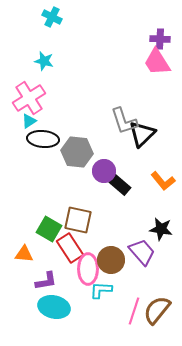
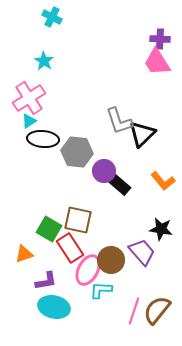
cyan star: rotated 18 degrees clockwise
gray L-shape: moved 5 px left
orange triangle: rotated 24 degrees counterclockwise
pink ellipse: moved 1 px down; rotated 28 degrees clockwise
